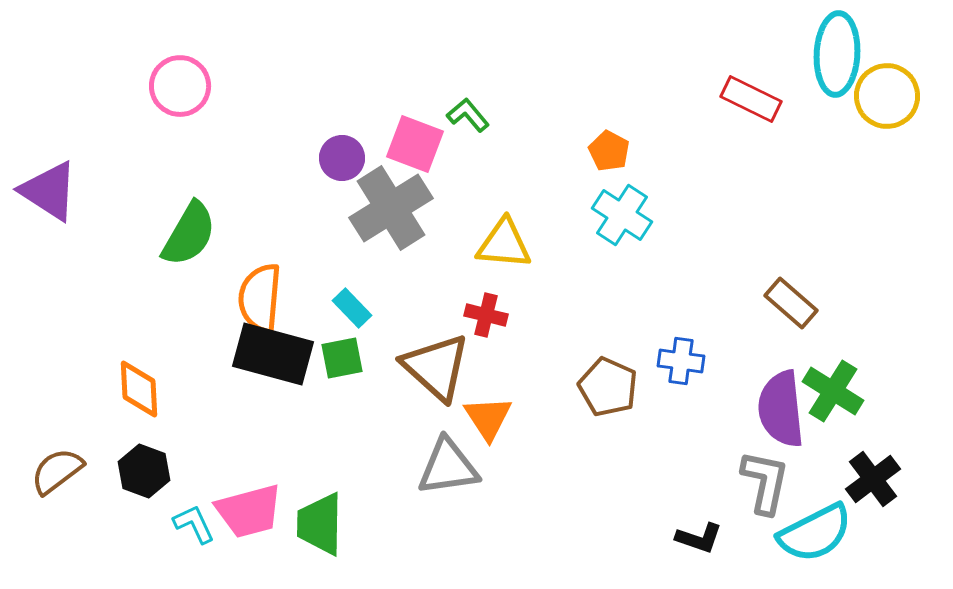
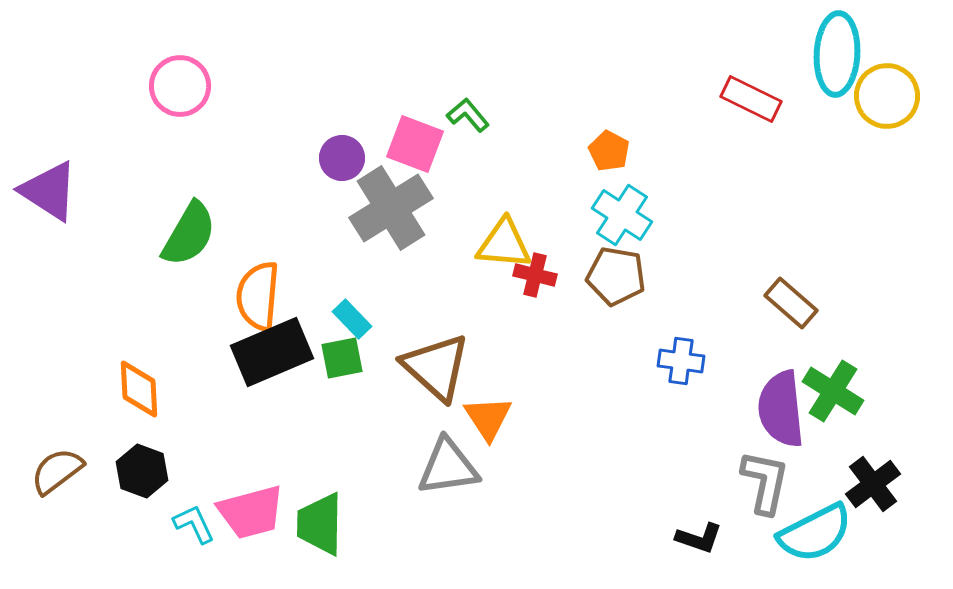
orange semicircle: moved 2 px left, 2 px up
cyan rectangle: moved 11 px down
red cross: moved 49 px right, 40 px up
black rectangle: moved 1 px left, 2 px up; rotated 38 degrees counterclockwise
brown pentagon: moved 8 px right, 111 px up; rotated 14 degrees counterclockwise
black hexagon: moved 2 px left
black cross: moved 5 px down
pink trapezoid: moved 2 px right, 1 px down
